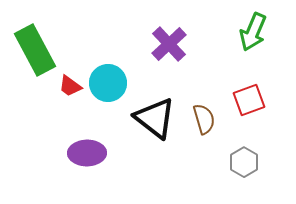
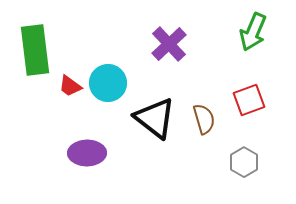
green rectangle: rotated 21 degrees clockwise
